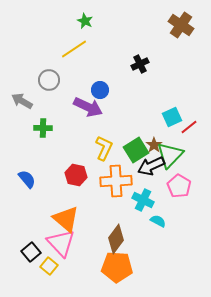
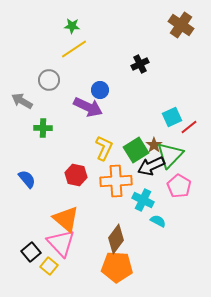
green star: moved 13 px left, 5 px down; rotated 21 degrees counterclockwise
